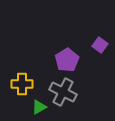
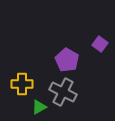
purple square: moved 1 px up
purple pentagon: rotated 10 degrees counterclockwise
